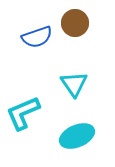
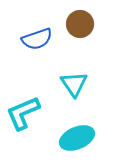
brown circle: moved 5 px right, 1 px down
blue semicircle: moved 2 px down
cyan ellipse: moved 2 px down
